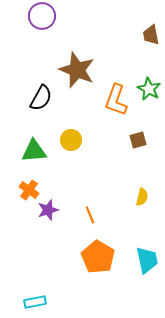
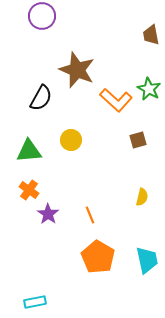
orange L-shape: rotated 68 degrees counterclockwise
green triangle: moved 5 px left
purple star: moved 4 px down; rotated 20 degrees counterclockwise
